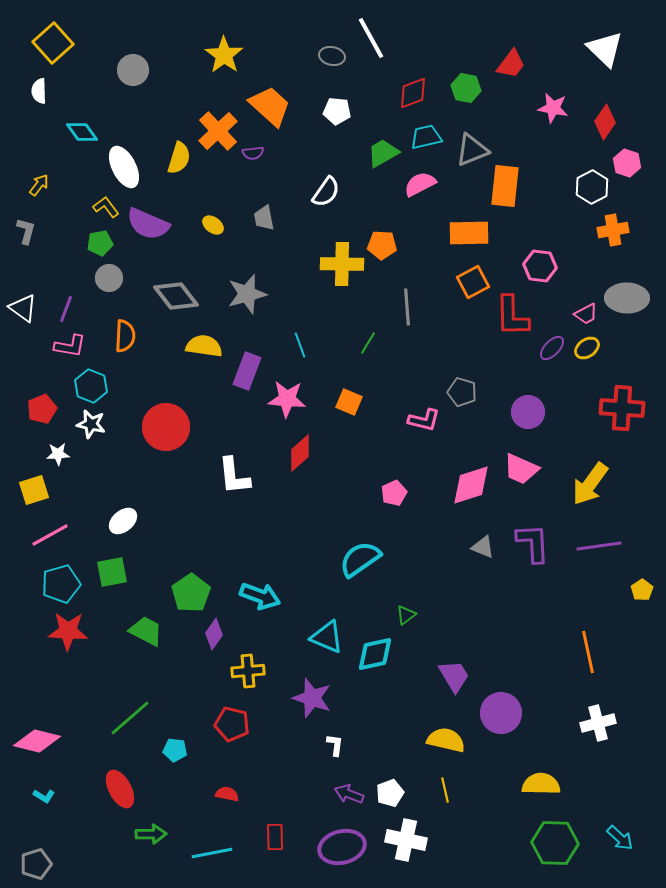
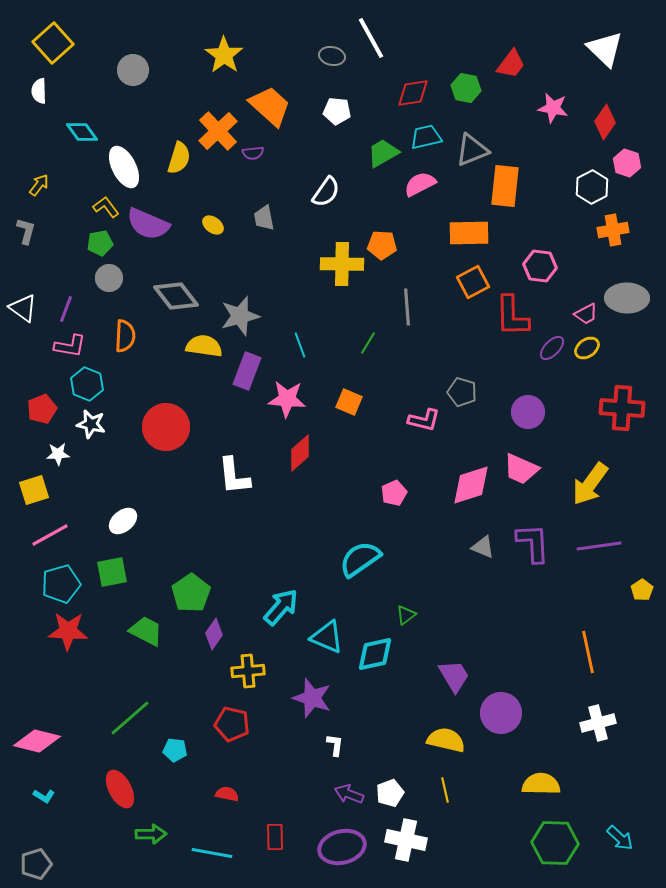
red diamond at (413, 93): rotated 12 degrees clockwise
gray star at (247, 294): moved 7 px left, 22 px down
cyan hexagon at (91, 386): moved 4 px left, 2 px up
cyan arrow at (260, 596): moved 21 px right, 11 px down; rotated 69 degrees counterclockwise
cyan line at (212, 853): rotated 21 degrees clockwise
